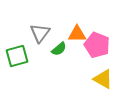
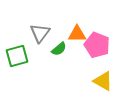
yellow triangle: moved 2 px down
